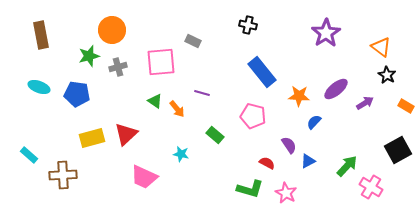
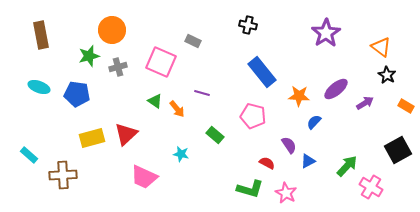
pink square: rotated 28 degrees clockwise
